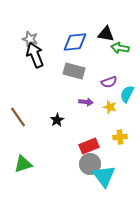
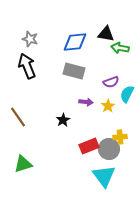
black arrow: moved 8 px left, 11 px down
purple semicircle: moved 2 px right
yellow star: moved 2 px left, 1 px up; rotated 24 degrees clockwise
black star: moved 6 px right
gray circle: moved 19 px right, 15 px up
